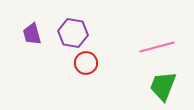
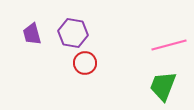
pink line: moved 12 px right, 2 px up
red circle: moved 1 px left
